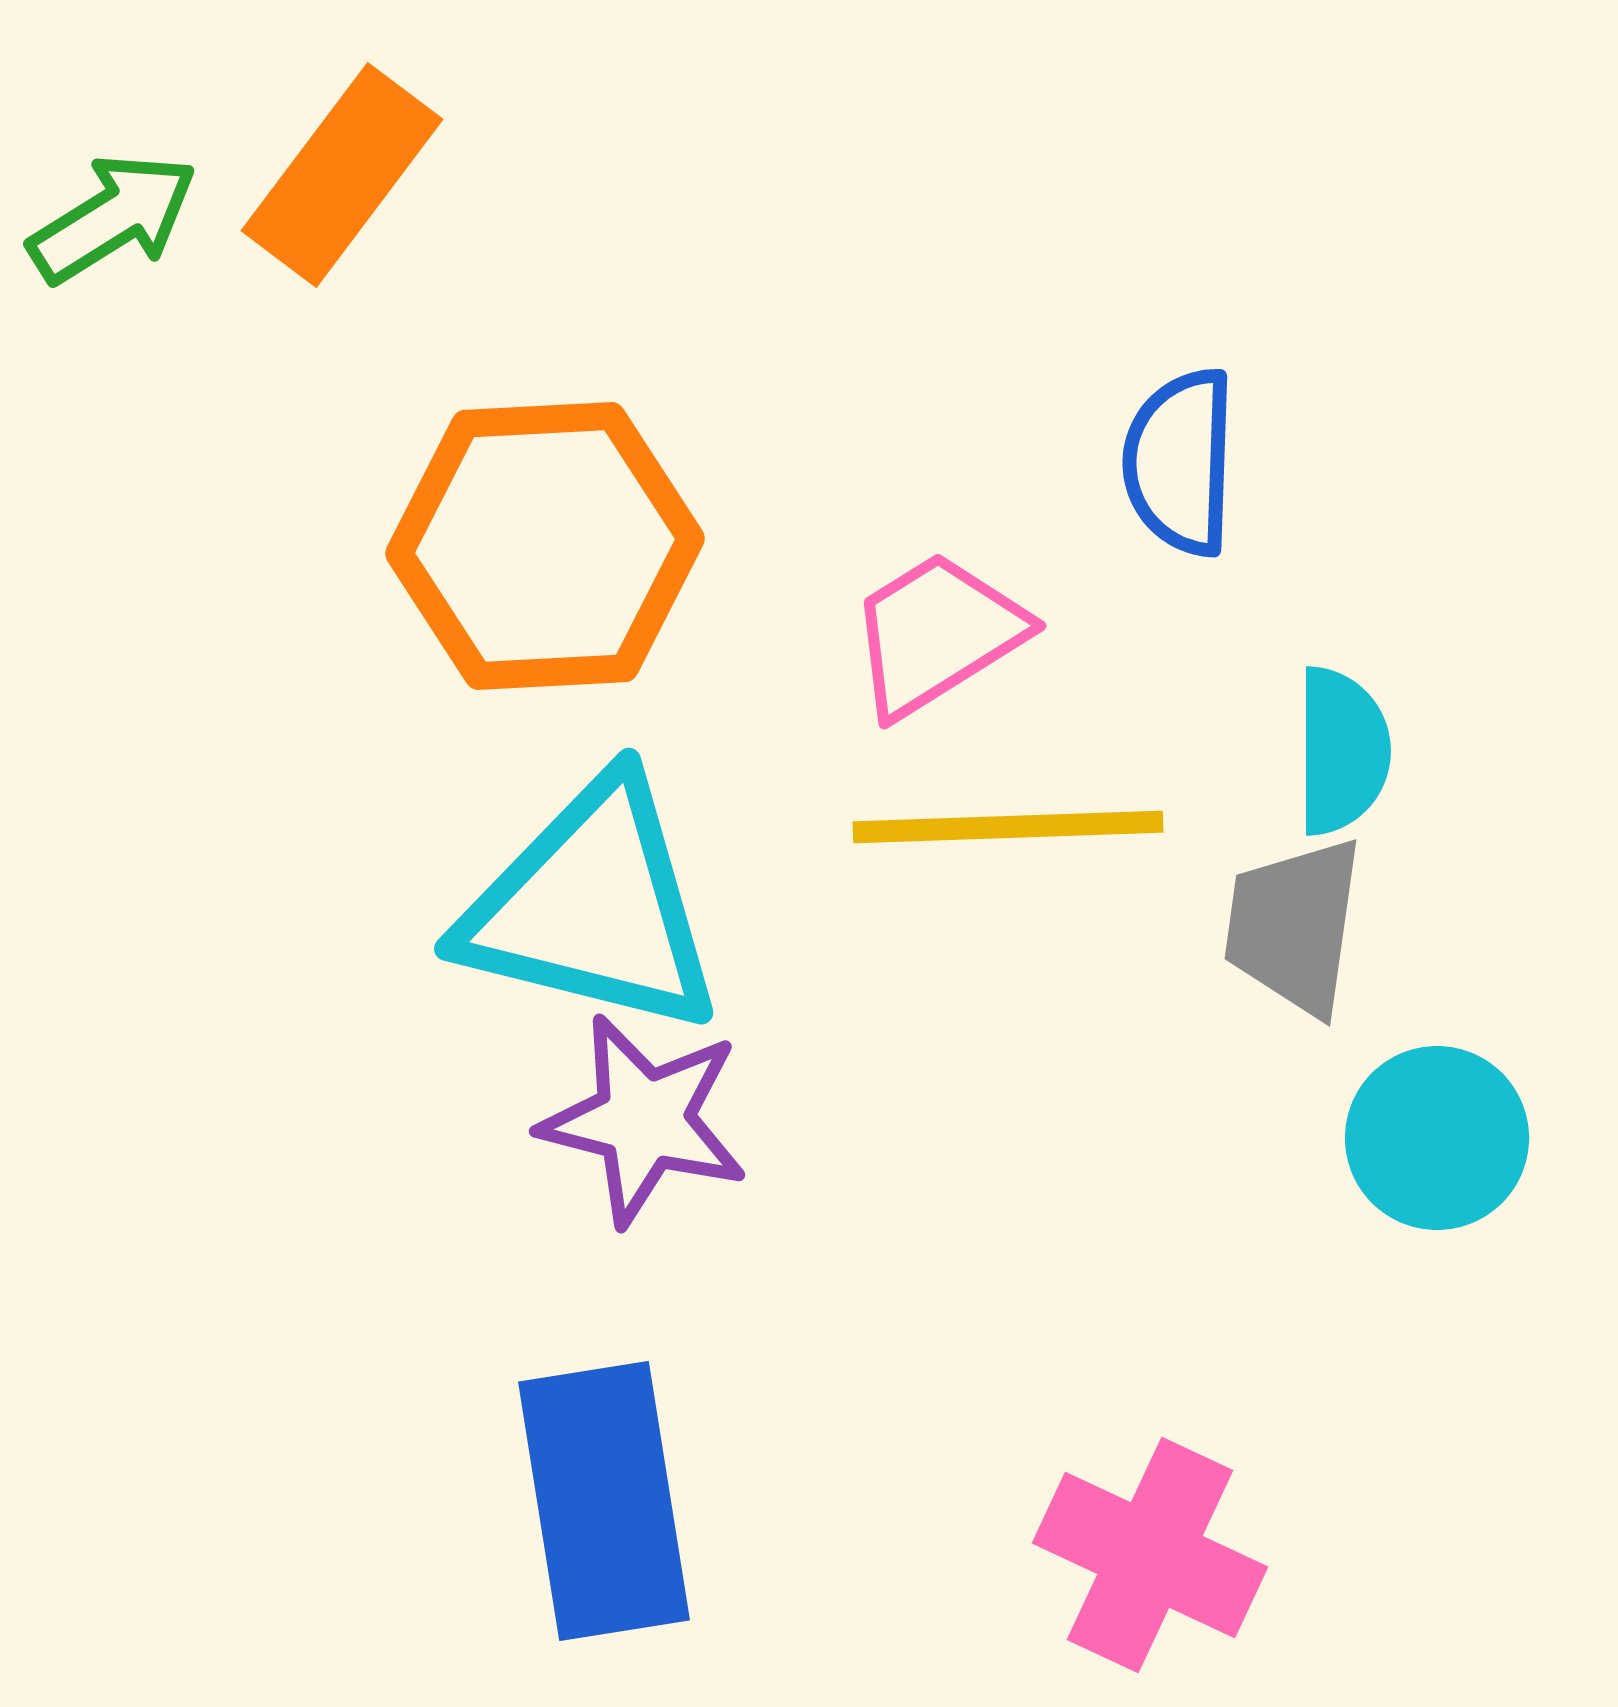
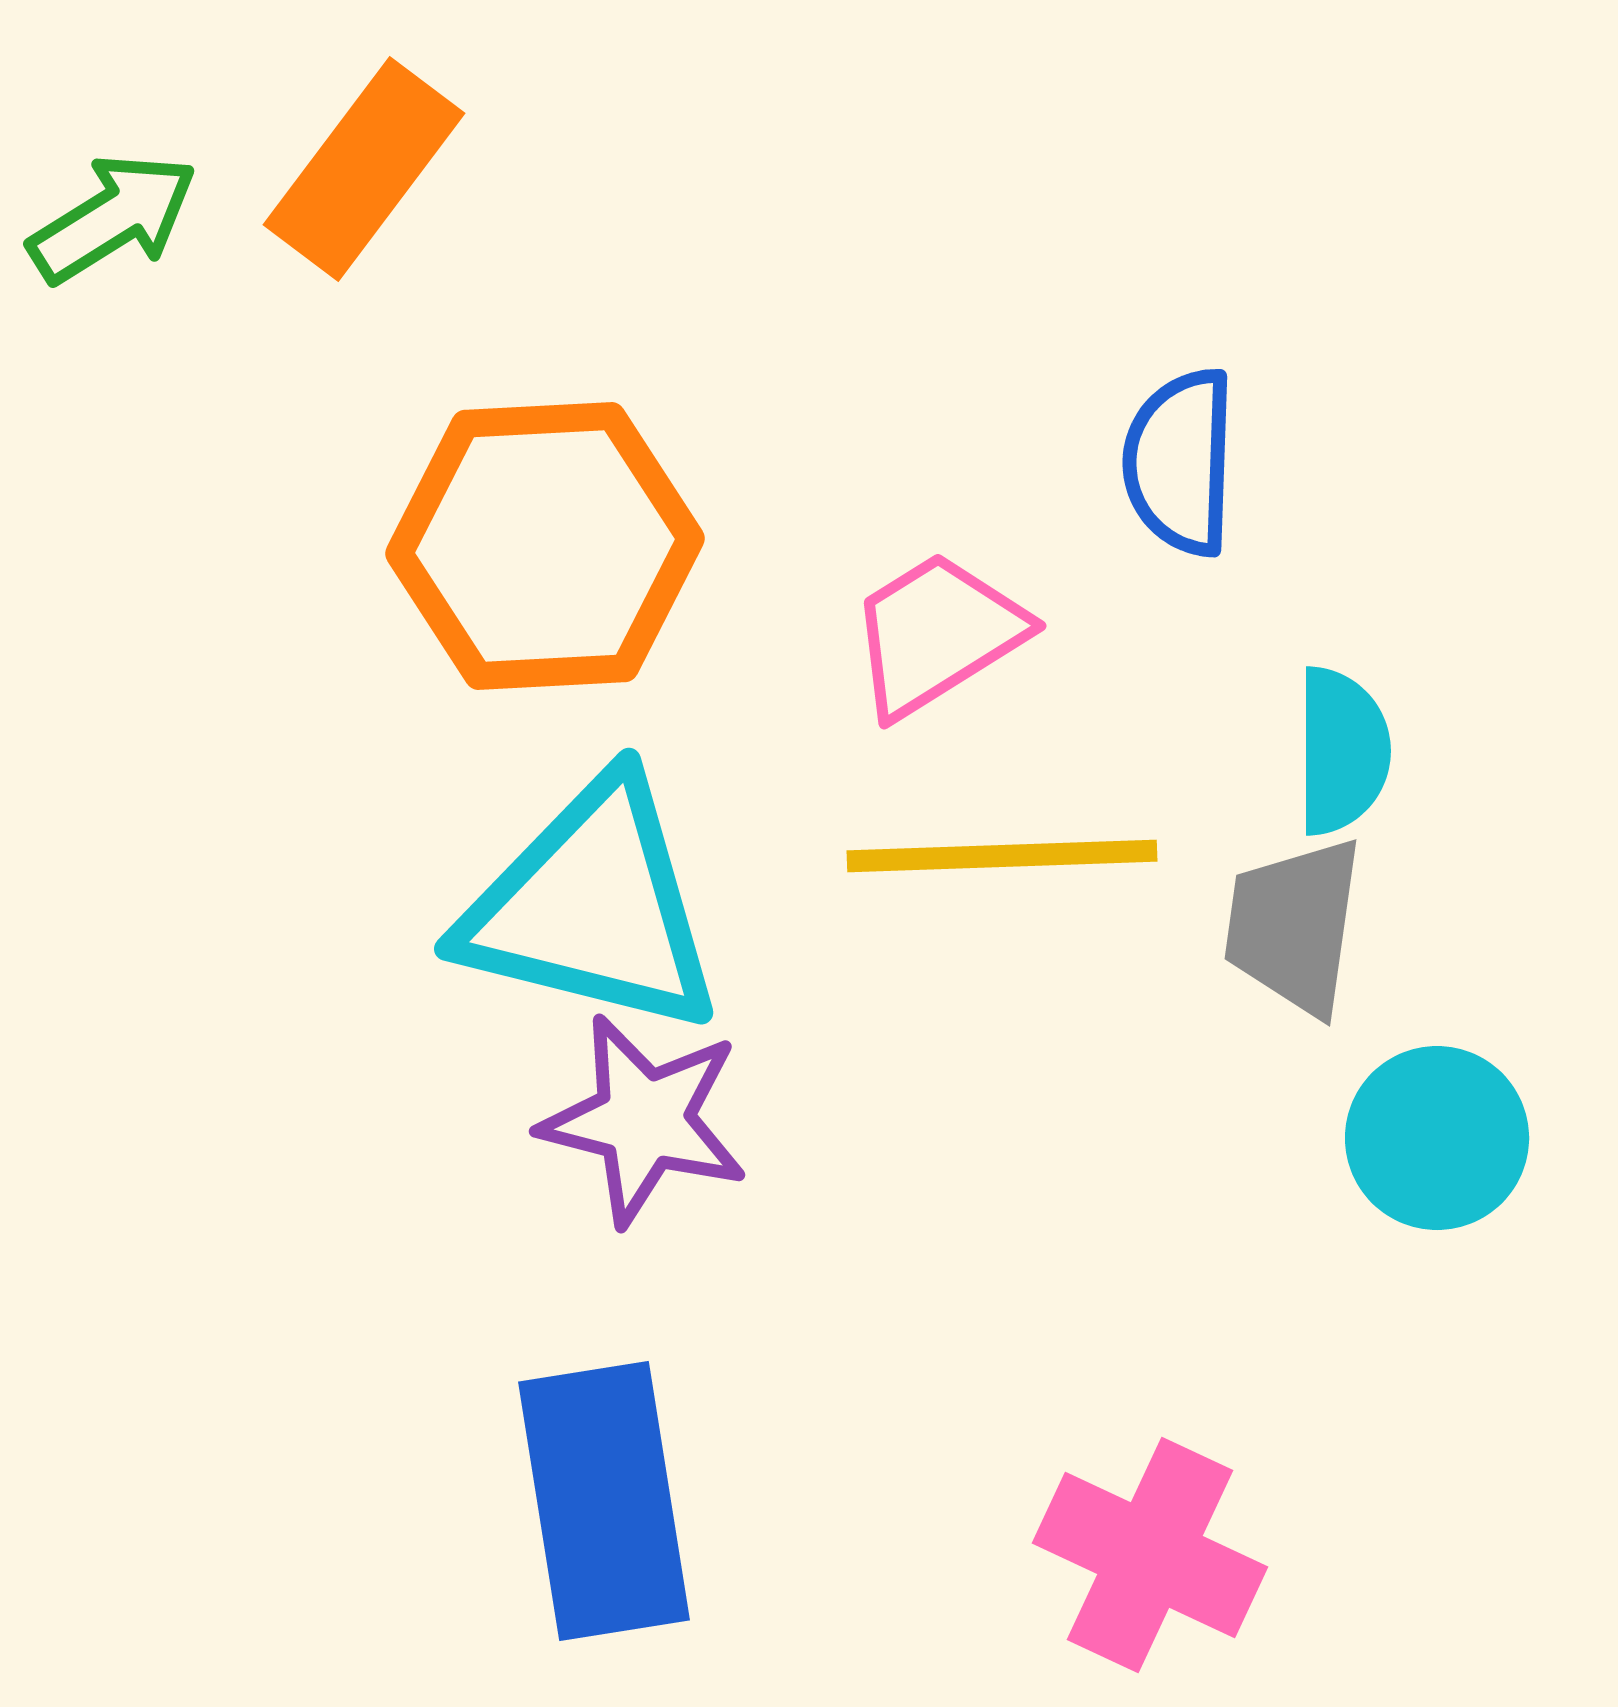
orange rectangle: moved 22 px right, 6 px up
yellow line: moved 6 px left, 29 px down
